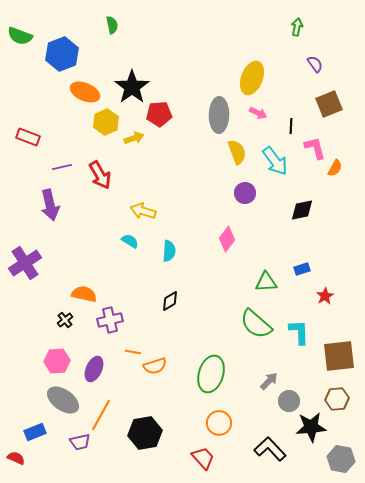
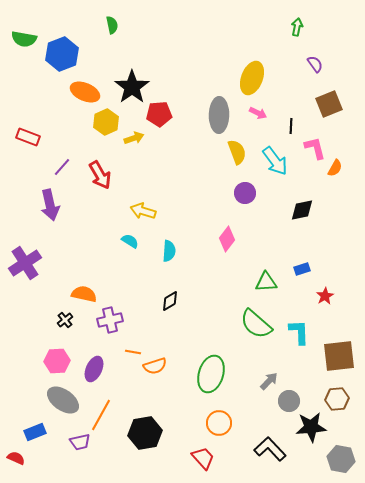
green semicircle at (20, 36): moved 4 px right, 3 px down; rotated 10 degrees counterclockwise
purple line at (62, 167): rotated 36 degrees counterclockwise
